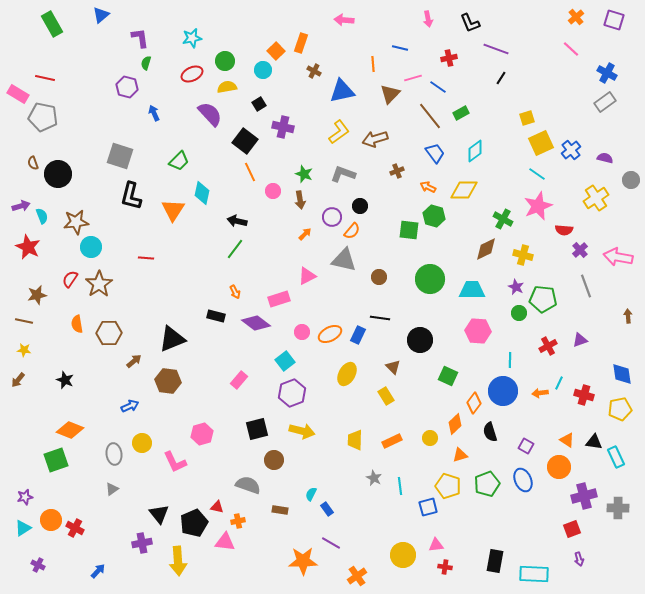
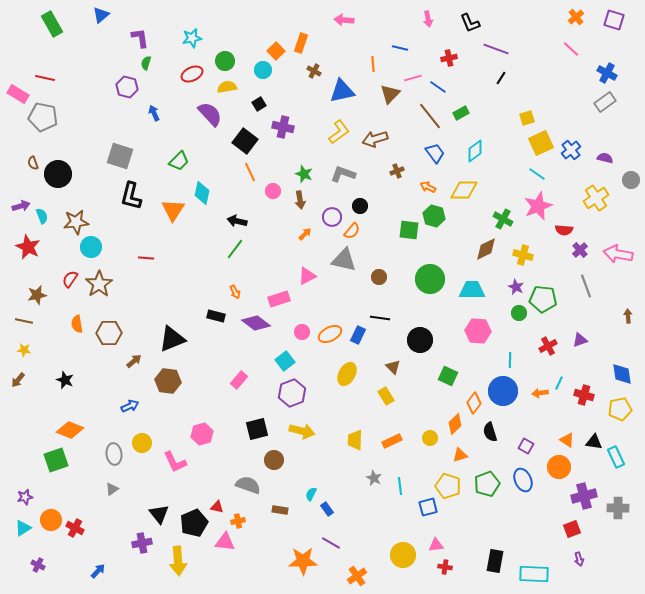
pink arrow at (618, 257): moved 3 px up
